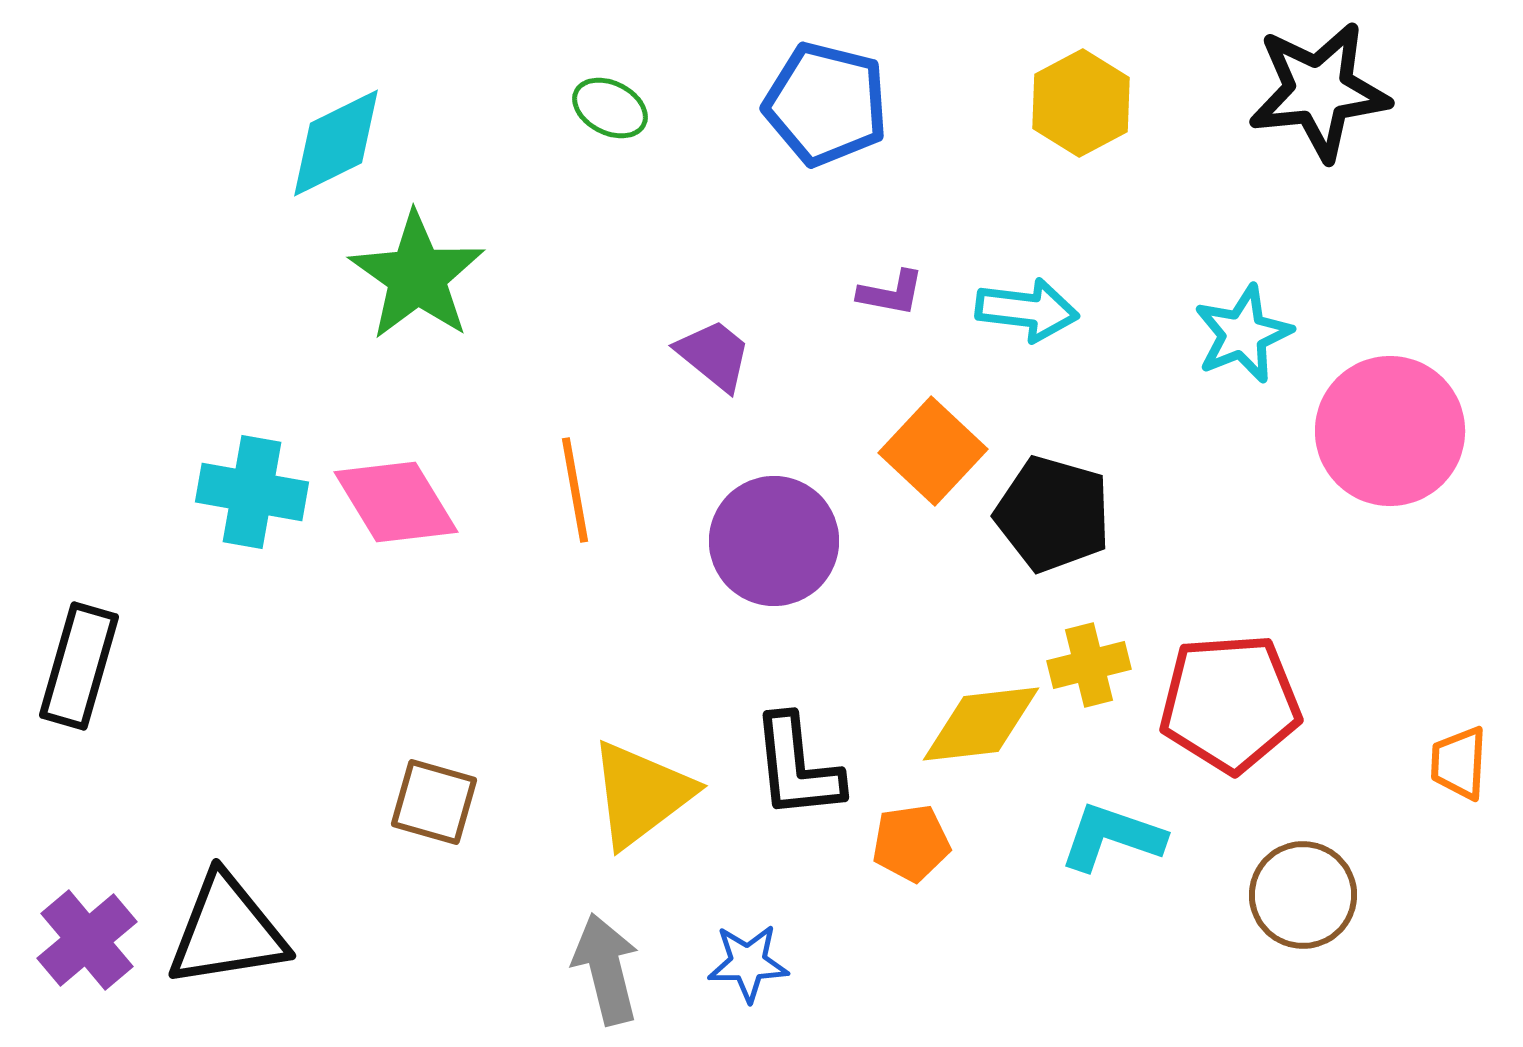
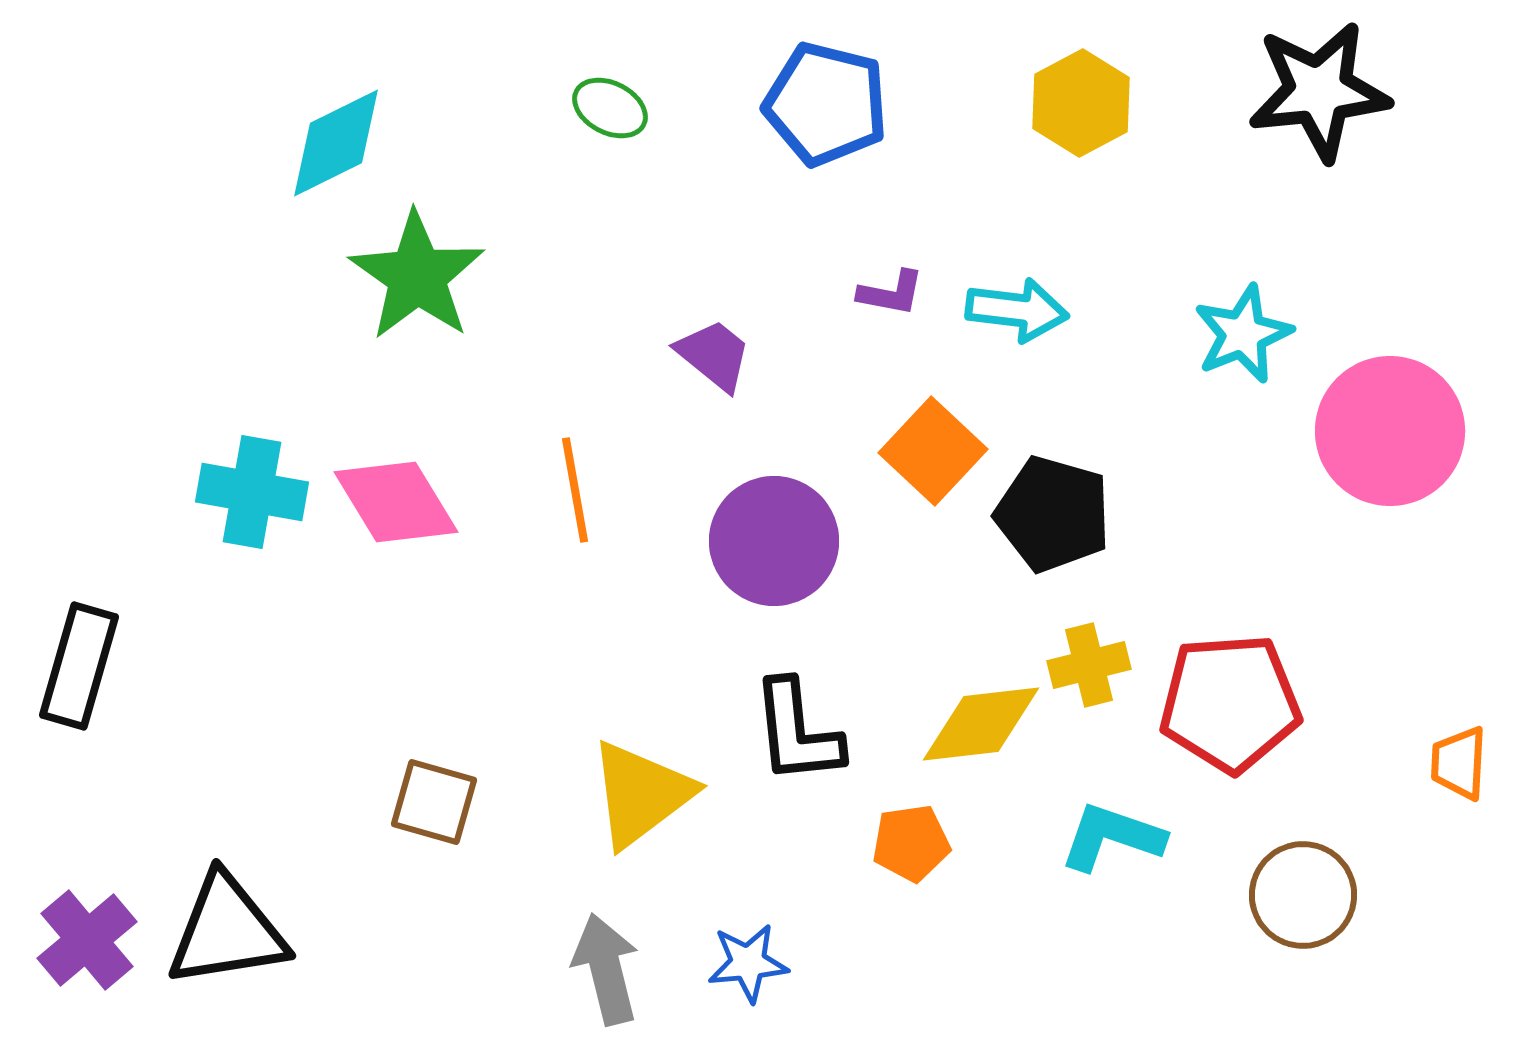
cyan arrow: moved 10 px left
black L-shape: moved 35 px up
blue star: rotated 4 degrees counterclockwise
